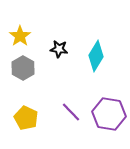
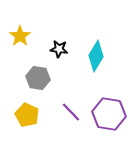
gray hexagon: moved 15 px right, 10 px down; rotated 20 degrees counterclockwise
yellow pentagon: moved 1 px right, 3 px up
